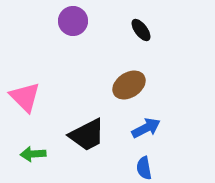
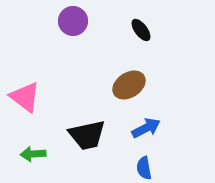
pink triangle: rotated 8 degrees counterclockwise
black trapezoid: rotated 15 degrees clockwise
